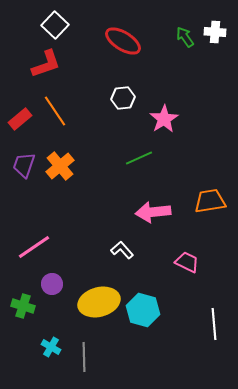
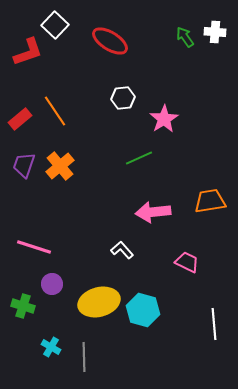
red ellipse: moved 13 px left
red L-shape: moved 18 px left, 12 px up
pink line: rotated 52 degrees clockwise
